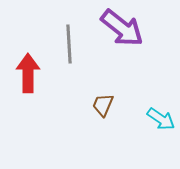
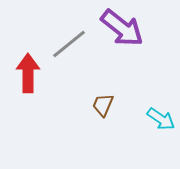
gray line: rotated 54 degrees clockwise
